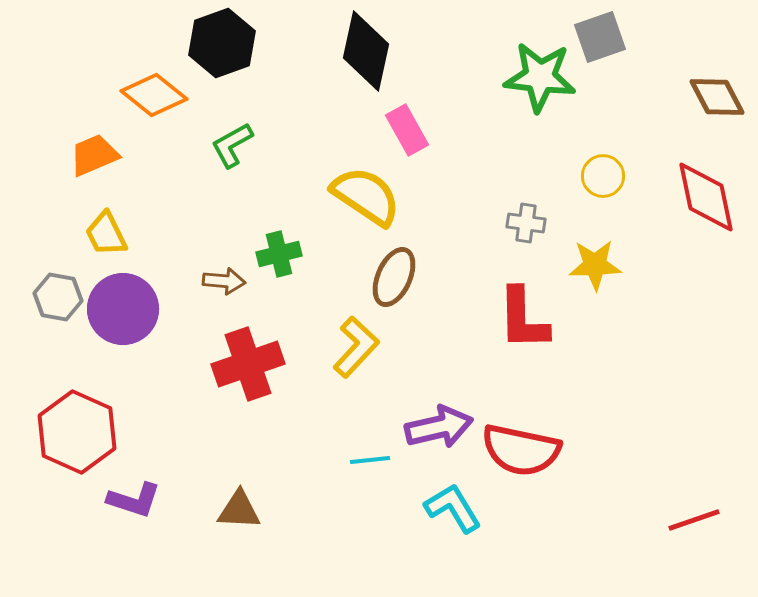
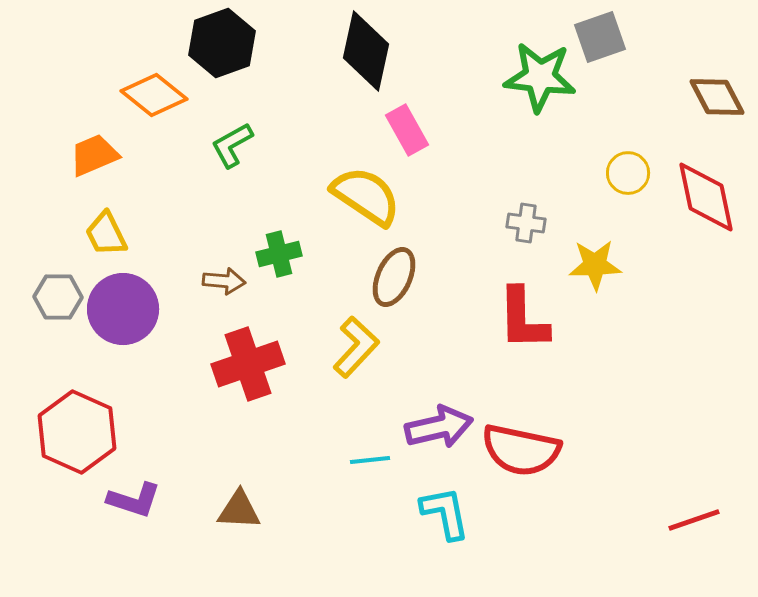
yellow circle: moved 25 px right, 3 px up
gray hexagon: rotated 9 degrees counterclockwise
cyan L-shape: moved 8 px left, 5 px down; rotated 20 degrees clockwise
